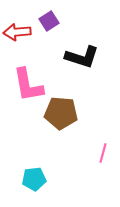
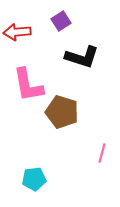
purple square: moved 12 px right
brown pentagon: moved 1 px right, 1 px up; rotated 12 degrees clockwise
pink line: moved 1 px left
